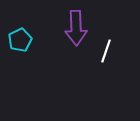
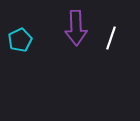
white line: moved 5 px right, 13 px up
